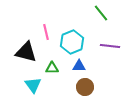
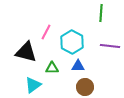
green line: rotated 42 degrees clockwise
pink line: rotated 42 degrees clockwise
cyan hexagon: rotated 10 degrees counterclockwise
blue triangle: moved 1 px left
cyan triangle: rotated 30 degrees clockwise
